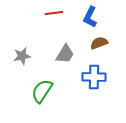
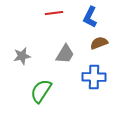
green semicircle: moved 1 px left
